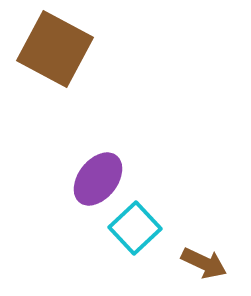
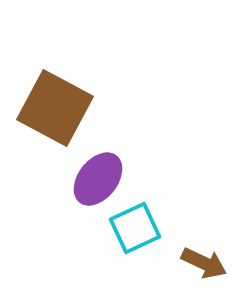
brown square: moved 59 px down
cyan square: rotated 18 degrees clockwise
